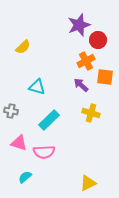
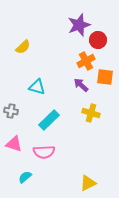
pink triangle: moved 5 px left, 1 px down
